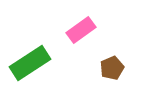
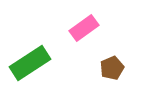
pink rectangle: moved 3 px right, 2 px up
